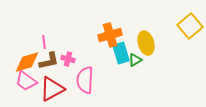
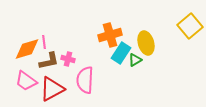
cyan rectangle: rotated 50 degrees clockwise
orange diamond: moved 13 px up
